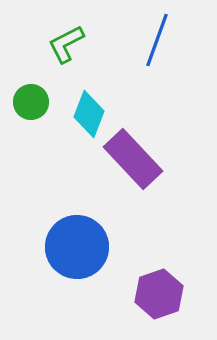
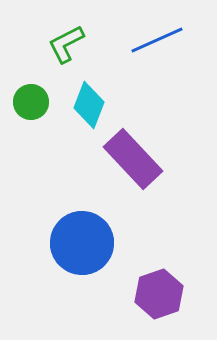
blue line: rotated 46 degrees clockwise
cyan diamond: moved 9 px up
blue circle: moved 5 px right, 4 px up
